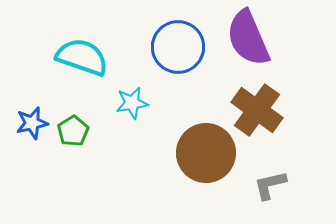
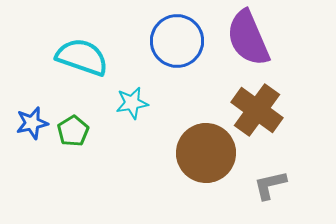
blue circle: moved 1 px left, 6 px up
